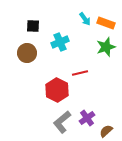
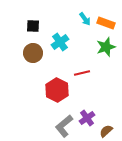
cyan cross: rotated 12 degrees counterclockwise
brown circle: moved 6 px right
red line: moved 2 px right
gray L-shape: moved 2 px right, 4 px down
